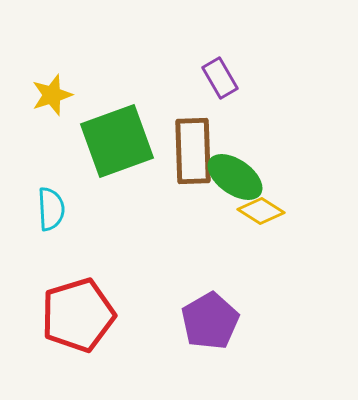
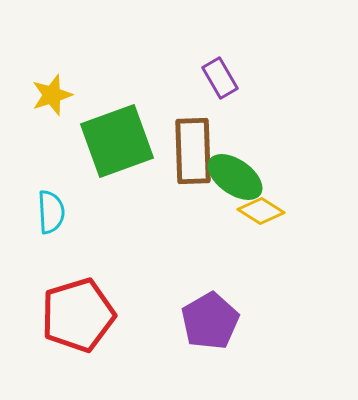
cyan semicircle: moved 3 px down
